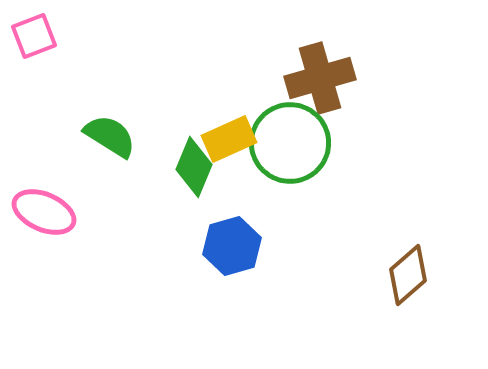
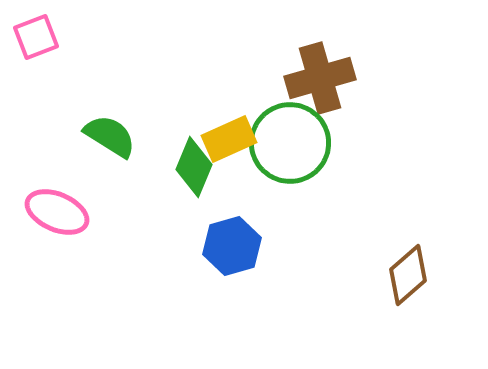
pink square: moved 2 px right, 1 px down
pink ellipse: moved 13 px right
